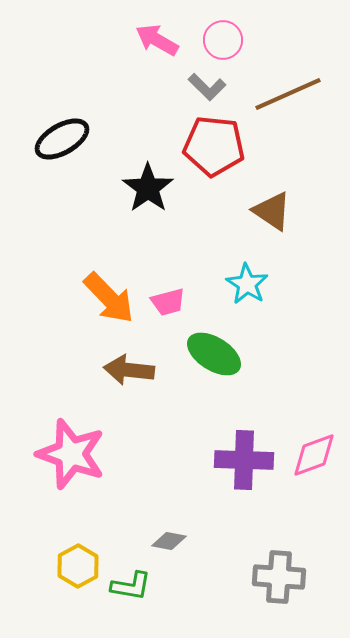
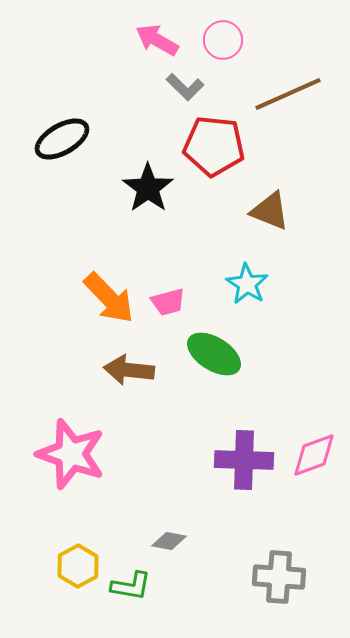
gray L-shape: moved 22 px left
brown triangle: moved 2 px left; rotated 12 degrees counterclockwise
